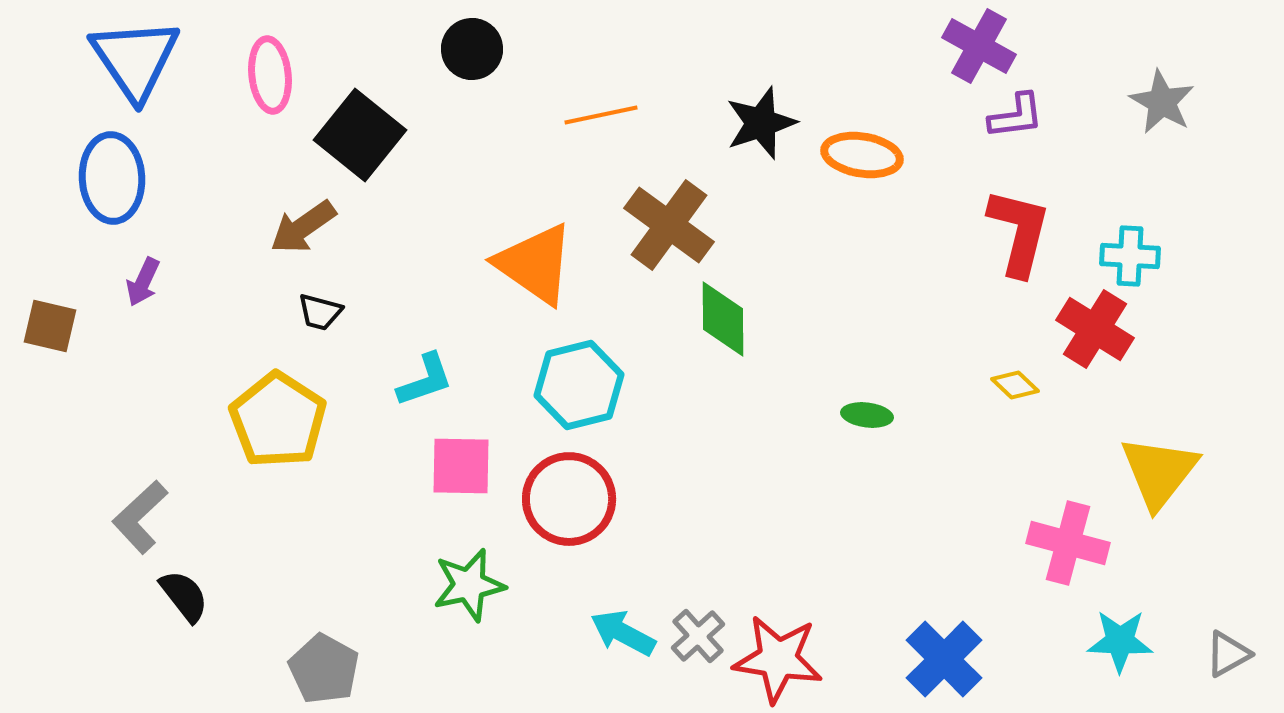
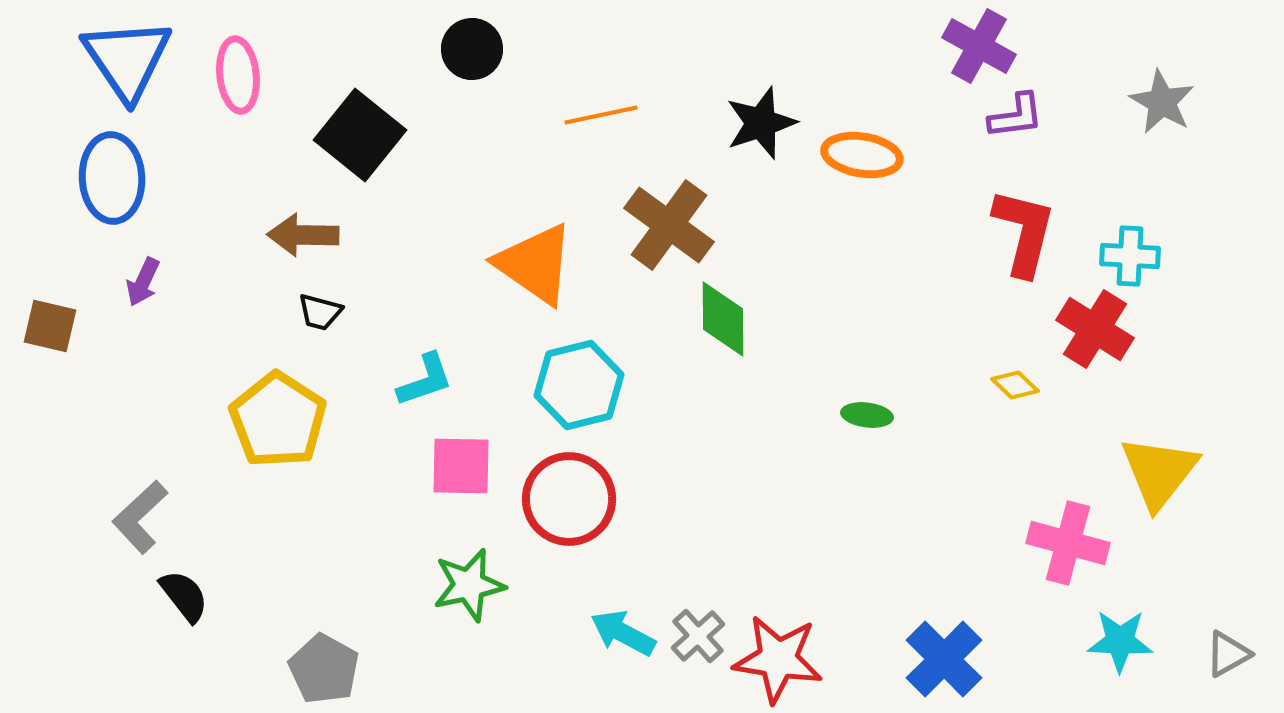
blue triangle: moved 8 px left
pink ellipse: moved 32 px left
brown arrow: moved 8 px down; rotated 36 degrees clockwise
red L-shape: moved 5 px right
